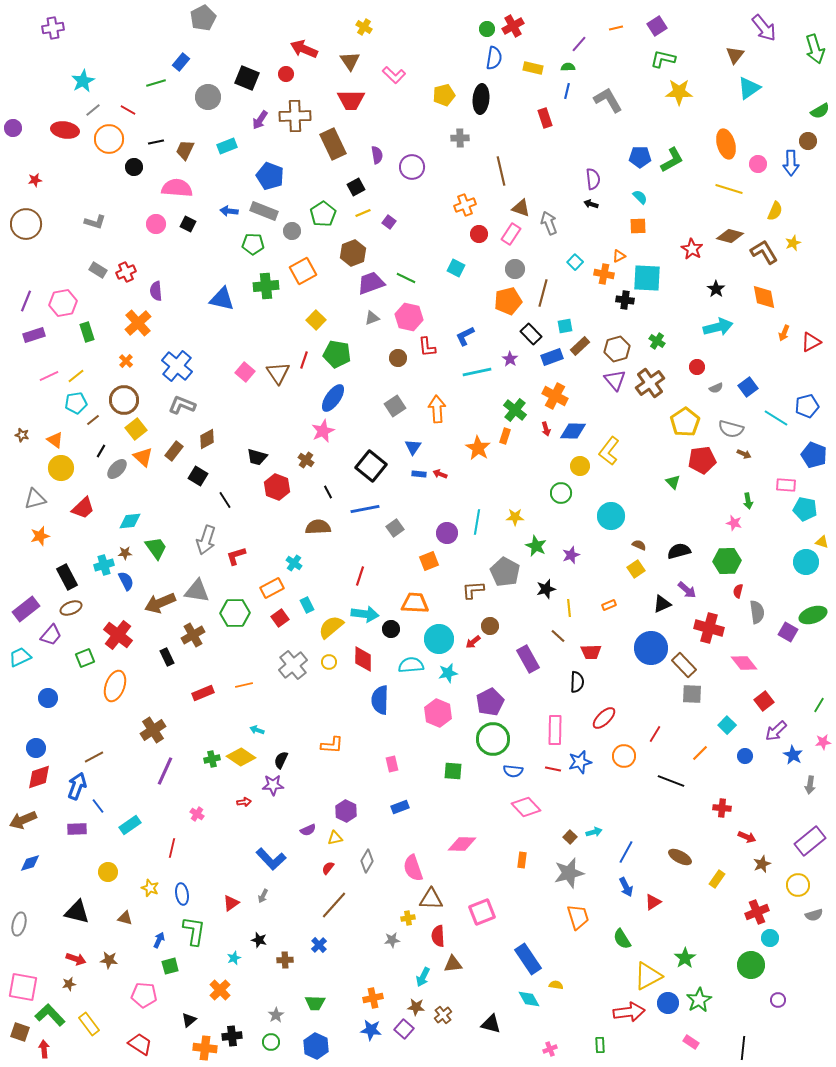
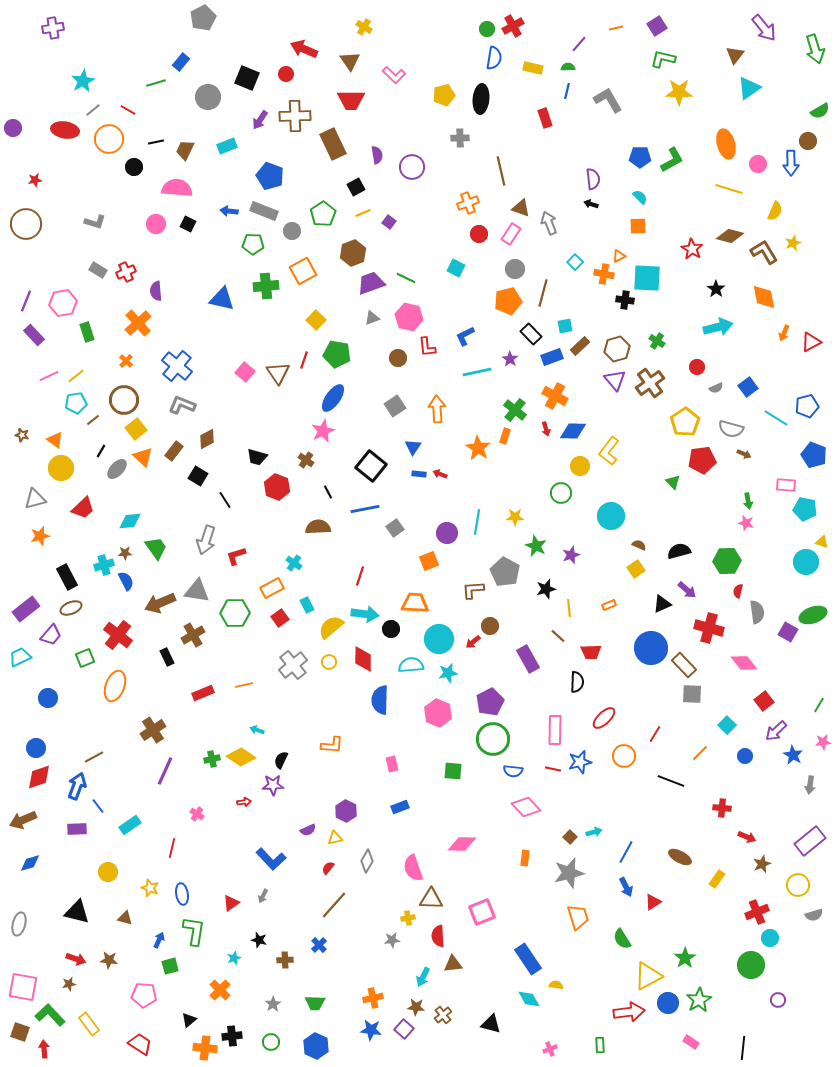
orange cross at (465, 205): moved 3 px right, 2 px up
purple rectangle at (34, 335): rotated 65 degrees clockwise
pink star at (734, 523): moved 12 px right
orange rectangle at (522, 860): moved 3 px right, 2 px up
gray star at (276, 1015): moved 3 px left, 11 px up
